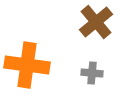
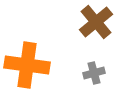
gray cross: moved 2 px right; rotated 20 degrees counterclockwise
